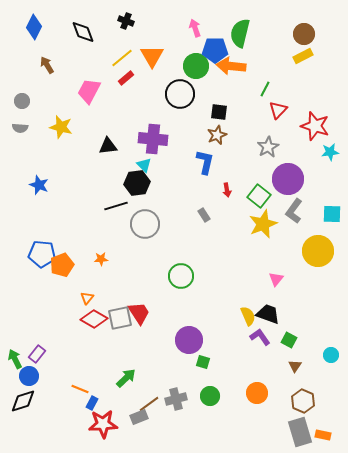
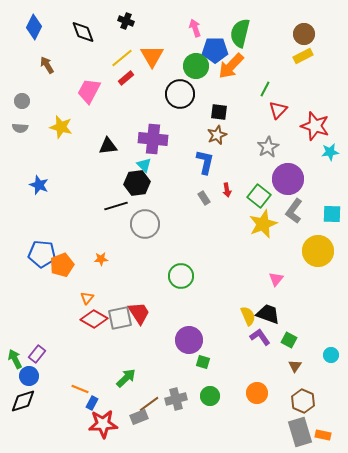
orange arrow at (231, 66): rotated 52 degrees counterclockwise
gray rectangle at (204, 215): moved 17 px up
